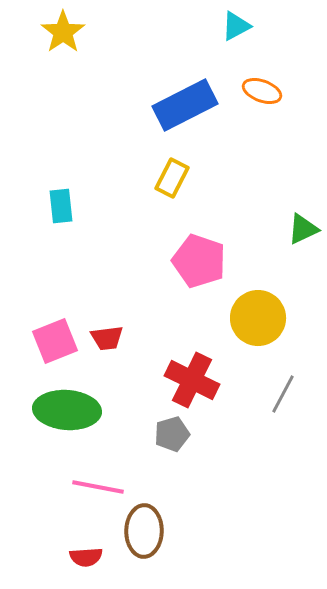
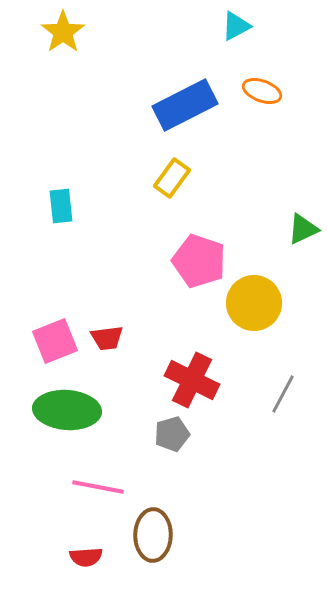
yellow rectangle: rotated 9 degrees clockwise
yellow circle: moved 4 px left, 15 px up
brown ellipse: moved 9 px right, 4 px down
